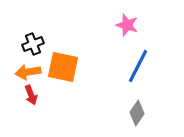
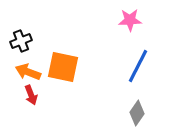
pink star: moved 3 px right, 5 px up; rotated 20 degrees counterclockwise
black cross: moved 12 px left, 3 px up
orange arrow: rotated 30 degrees clockwise
